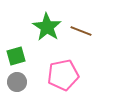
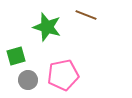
green star: rotated 16 degrees counterclockwise
brown line: moved 5 px right, 16 px up
gray circle: moved 11 px right, 2 px up
